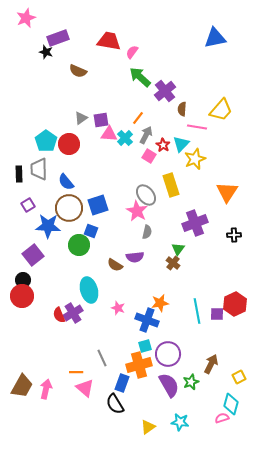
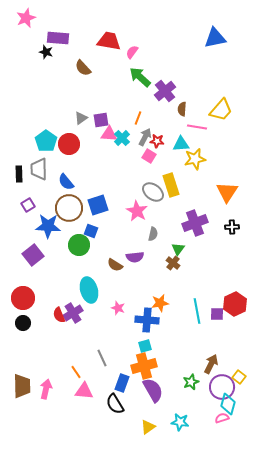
purple rectangle at (58, 38): rotated 25 degrees clockwise
brown semicircle at (78, 71): moved 5 px right, 3 px up; rotated 24 degrees clockwise
orange line at (138, 118): rotated 16 degrees counterclockwise
gray arrow at (146, 135): moved 1 px left, 2 px down
cyan cross at (125, 138): moved 3 px left
cyan triangle at (181, 144): rotated 42 degrees clockwise
red star at (163, 145): moved 6 px left, 4 px up; rotated 24 degrees counterclockwise
yellow star at (195, 159): rotated 10 degrees clockwise
gray ellipse at (146, 195): moved 7 px right, 3 px up; rotated 15 degrees counterclockwise
gray semicircle at (147, 232): moved 6 px right, 2 px down
black cross at (234, 235): moved 2 px left, 8 px up
black circle at (23, 280): moved 43 px down
red circle at (22, 296): moved 1 px right, 2 px down
blue cross at (147, 320): rotated 15 degrees counterclockwise
purple circle at (168, 354): moved 54 px right, 33 px down
orange cross at (139, 365): moved 5 px right, 1 px down
orange line at (76, 372): rotated 56 degrees clockwise
yellow square at (239, 377): rotated 24 degrees counterclockwise
purple semicircle at (169, 385): moved 16 px left, 5 px down
brown trapezoid at (22, 386): rotated 30 degrees counterclockwise
pink triangle at (85, 388): moved 1 px left, 3 px down; rotated 36 degrees counterclockwise
cyan diamond at (231, 404): moved 3 px left
